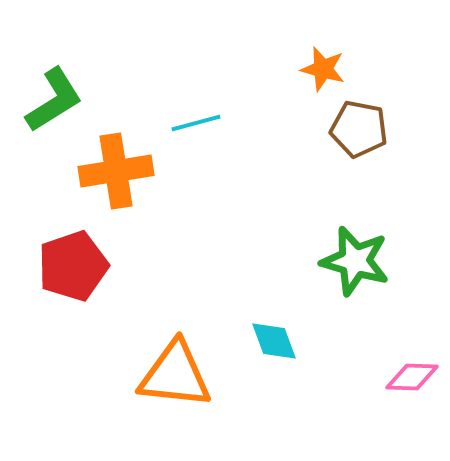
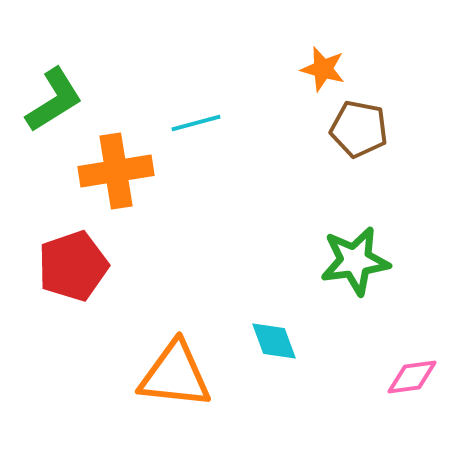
green star: rotated 24 degrees counterclockwise
pink diamond: rotated 10 degrees counterclockwise
